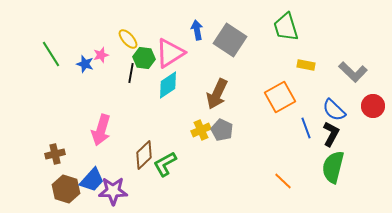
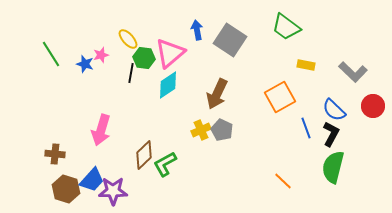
green trapezoid: rotated 36 degrees counterclockwise
pink triangle: rotated 8 degrees counterclockwise
brown cross: rotated 18 degrees clockwise
